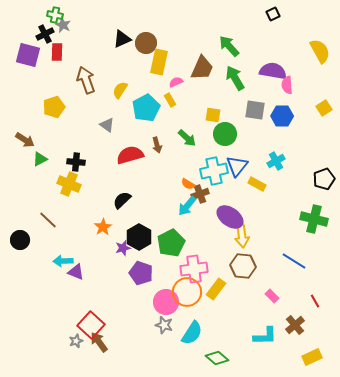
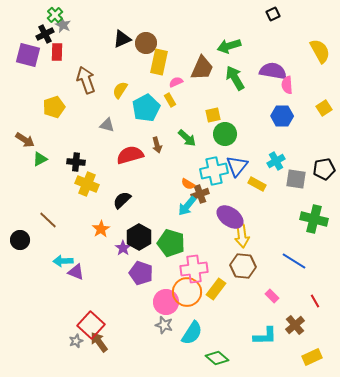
green cross at (55, 15): rotated 35 degrees clockwise
green arrow at (229, 46): rotated 65 degrees counterclockwise
gray square at (255, 110): moved 41 px right, 69 px down
yellow square at (213, 115): rotated 21 degrees counterclockwise
gray triangle at (107, 125): rotated 21 degrees counterclockwise
black pentagon at (324, 179): moved 10 px up; rotated 10 degrees clockwise
yellow cross at (69, 184): moved 18 px right
orange star at (103, 227): moved 2 px left, 2 px down
green pentagon at (171, 243): rotated 28 degrees counterclockwise
purple star at (123, 248): rotated 21 degrees counterclockwise
